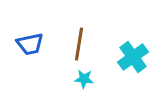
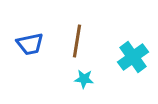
brown line: moved 2 px left, 3 px up
